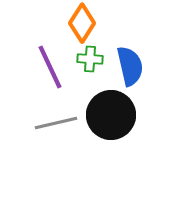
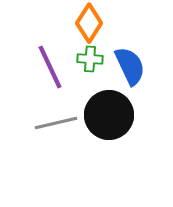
orange diamond: moved 7 px right
blue semicircle: rotated 12 degrees counterclockwise
black circle: moved 2 px left
